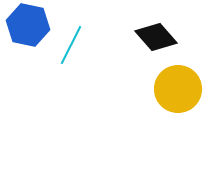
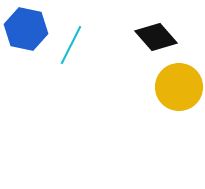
blue hexagon: moved 2 px left, 4 px down
yellow circle: moved 1 px right, 2 px up
